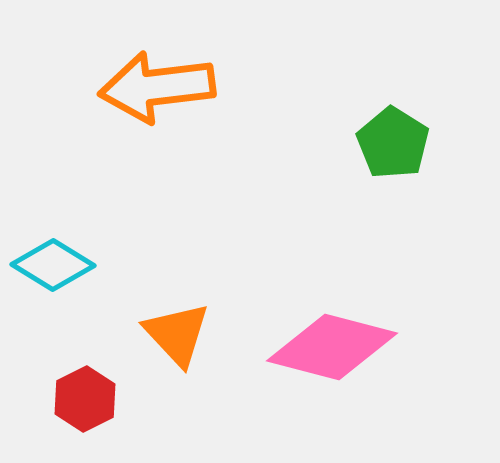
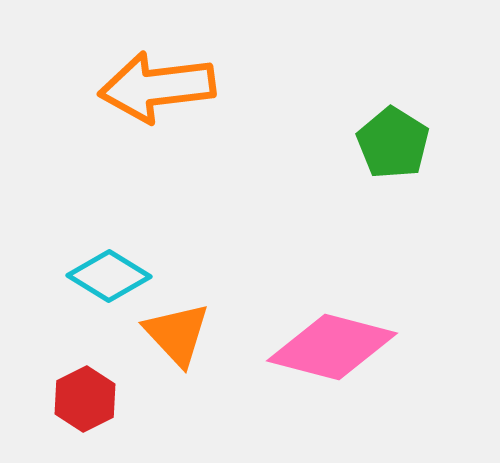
cyan diamond: moved 56 px right, 11 px down
